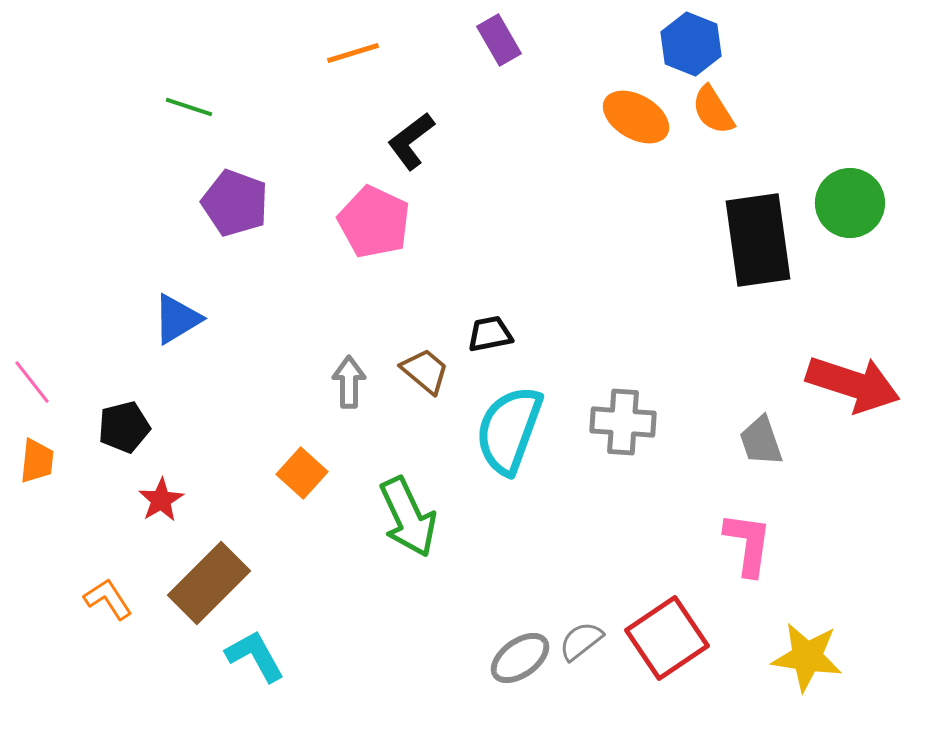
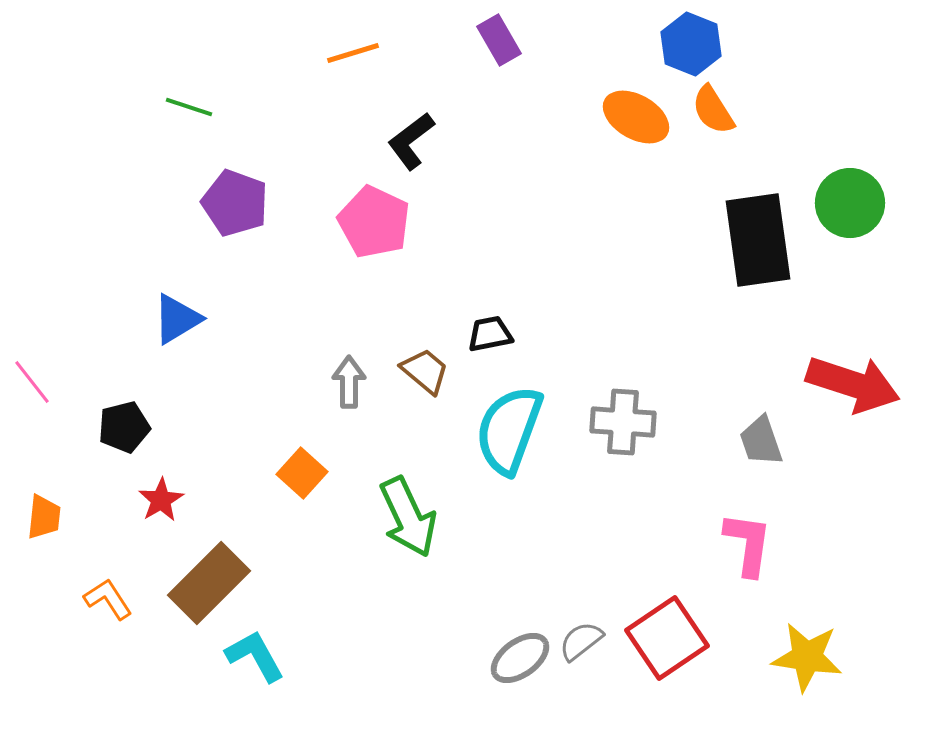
orange trapezoid: moved 7 px right, 56 px down
